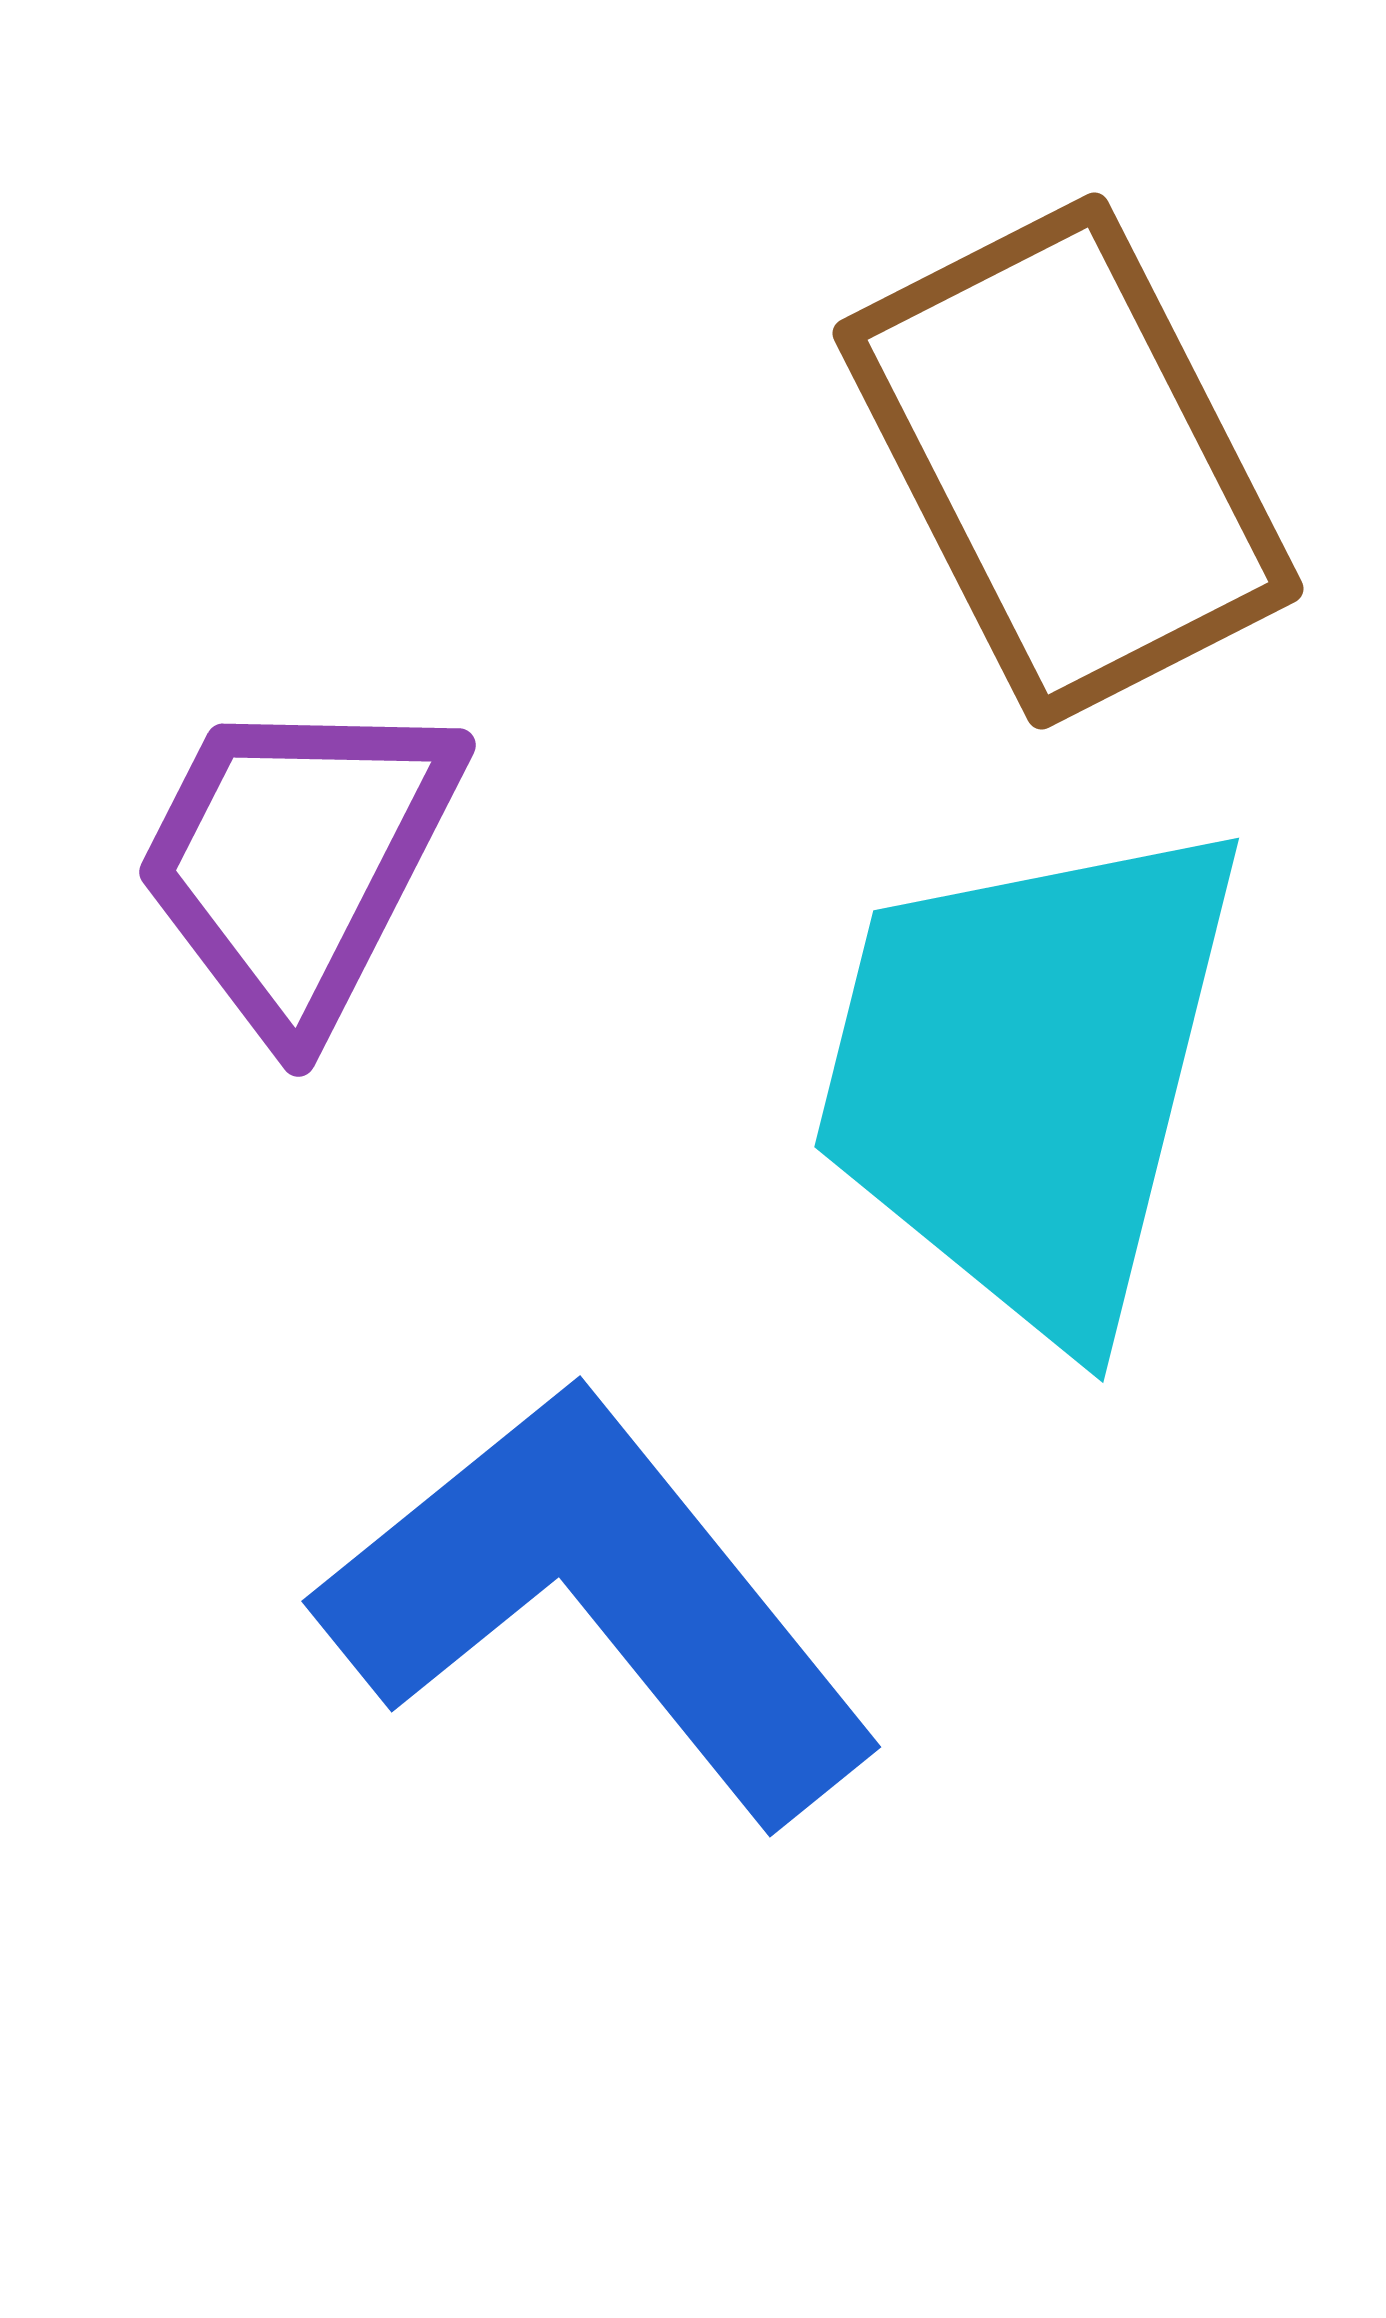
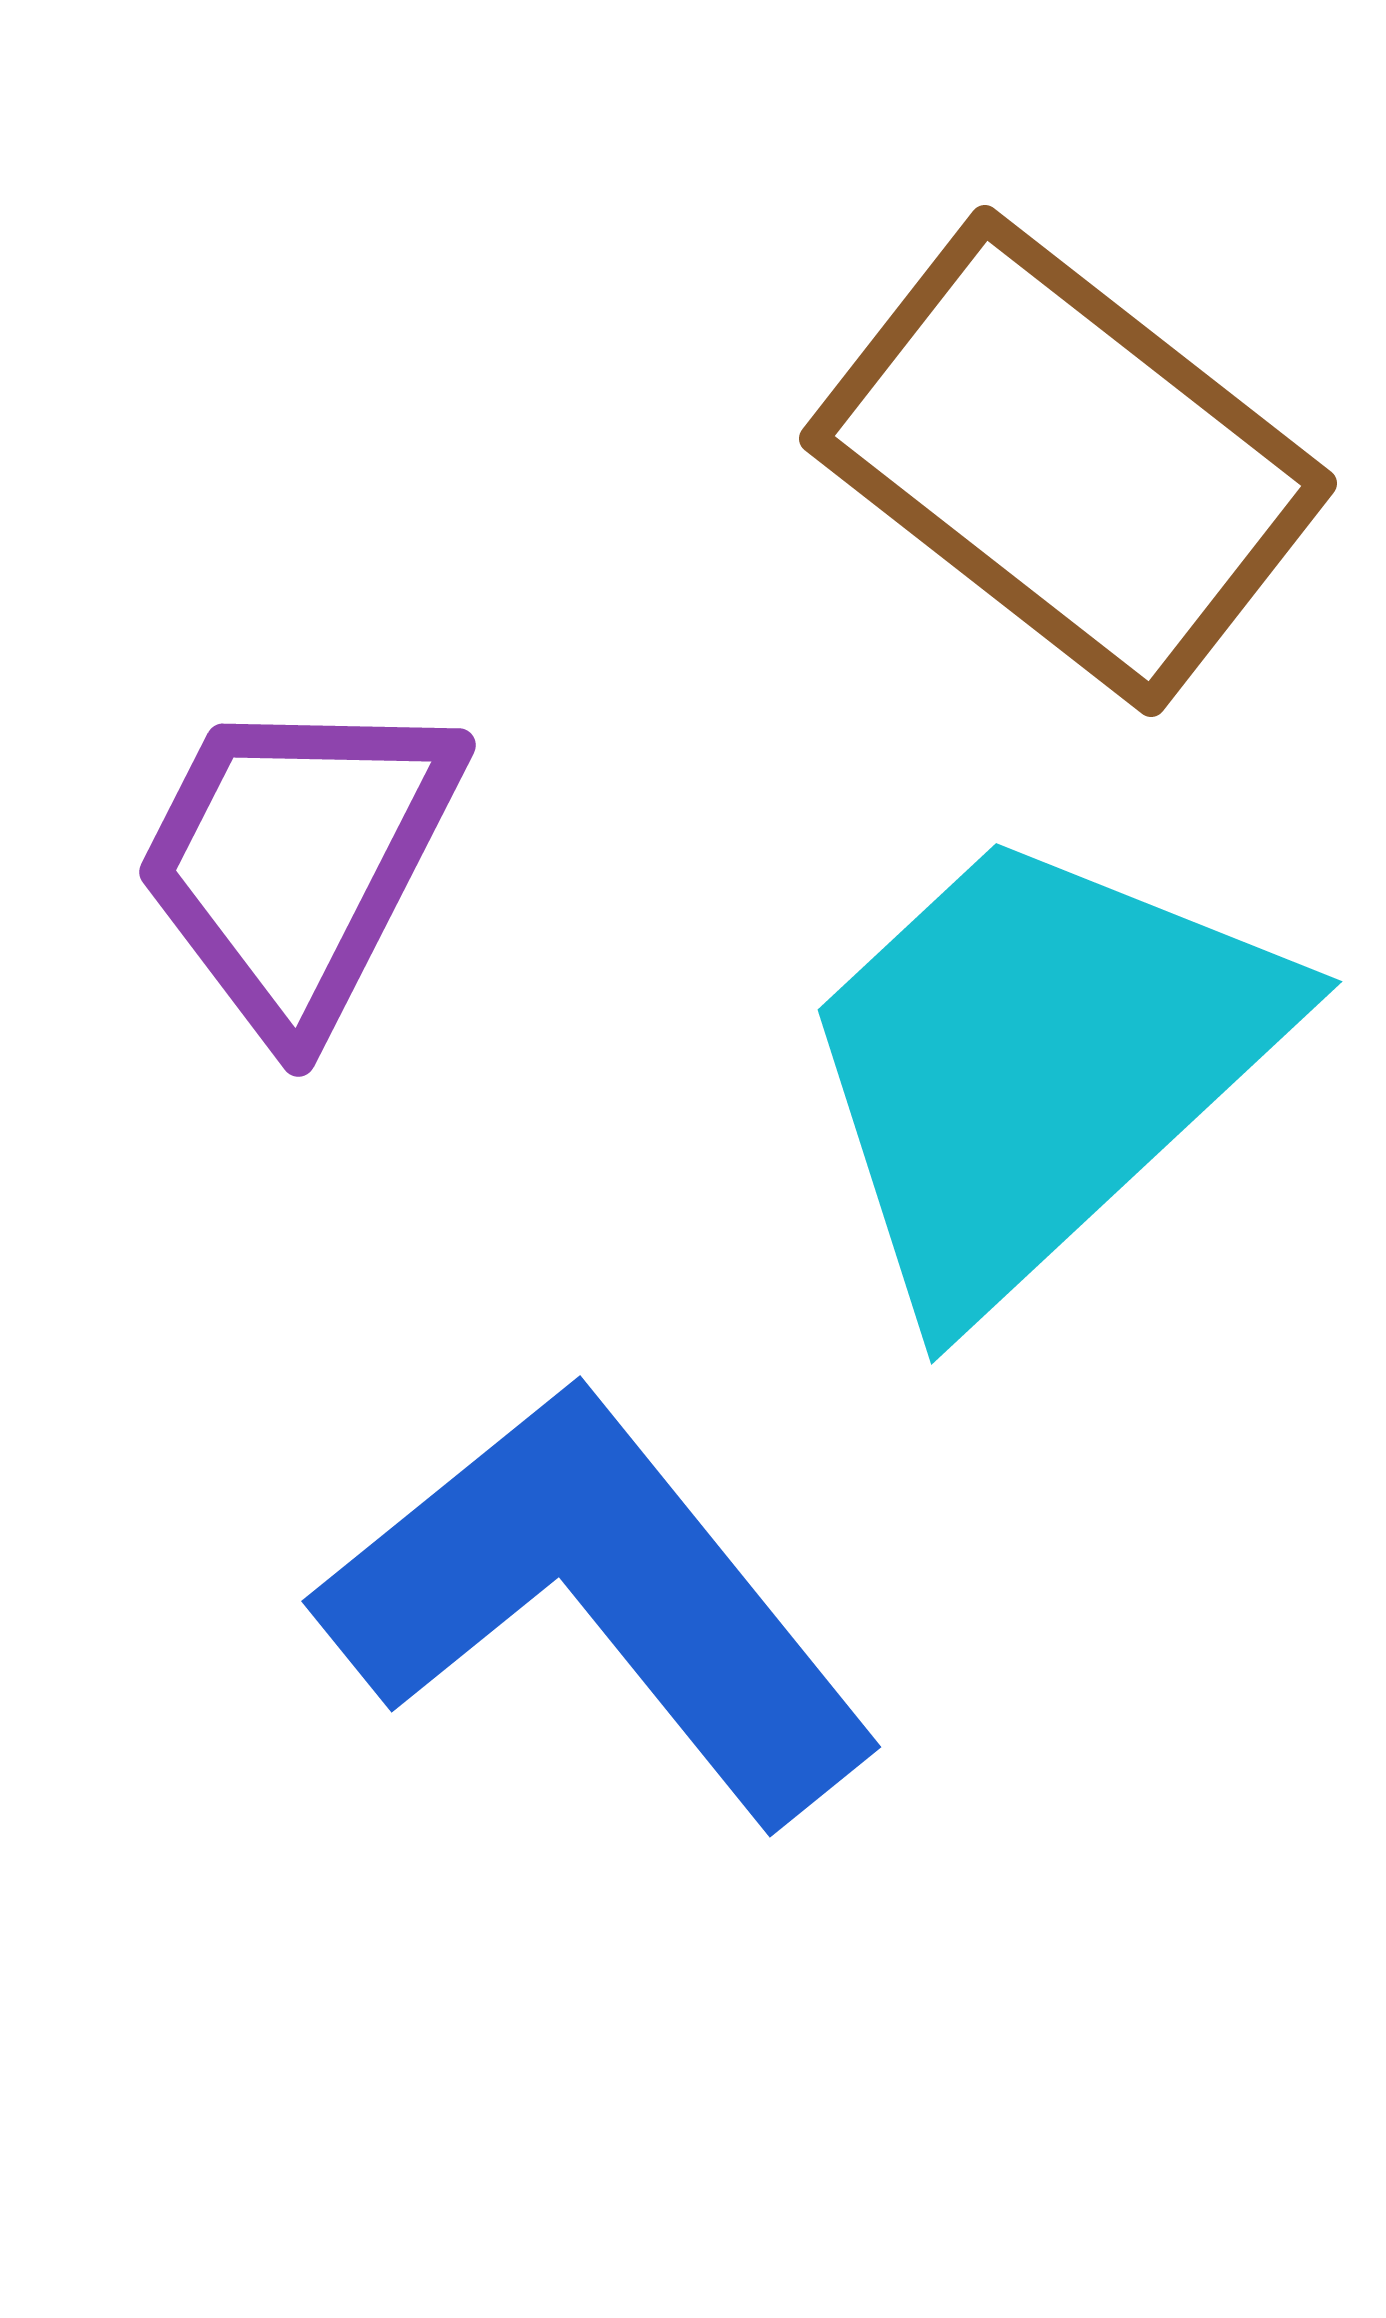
brown rectangle: rotated 25 degrees counterclockwise
cyan trapezoid: moved 8 px right, 9 px up; rotated 33 degrees clockwise
